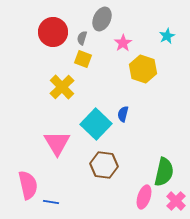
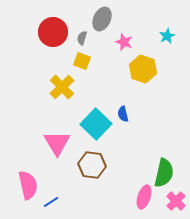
pink star: moved 1 px right, 1 px up; rotated 18 degrees counterclockwise
yellow square: moved 1 px left, 2 px down
blue semicircle: rotated 28 degrees counterclockwise
brown hexagon: moved 12 px left
green semicircle: moved 1 px down
blue line: rotated 42 degrees counterclockwise
